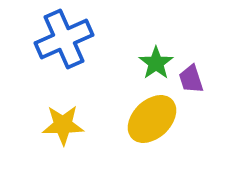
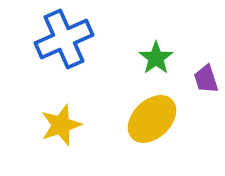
green star: moved 5 px up
purple trapezoid: moved 15 px right
yellow star: moved 2 px left; rotated 18 degrees counterclockwise
